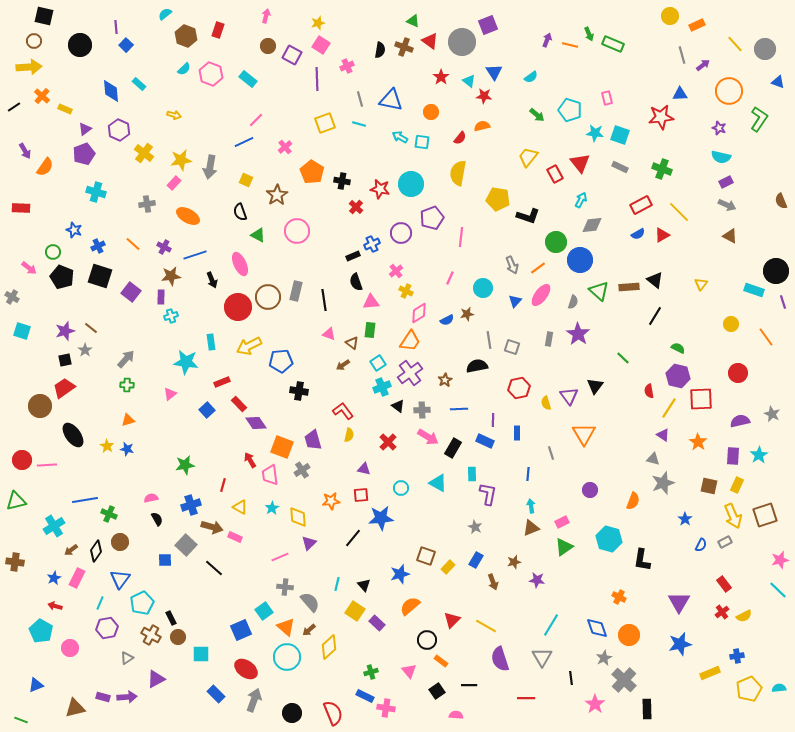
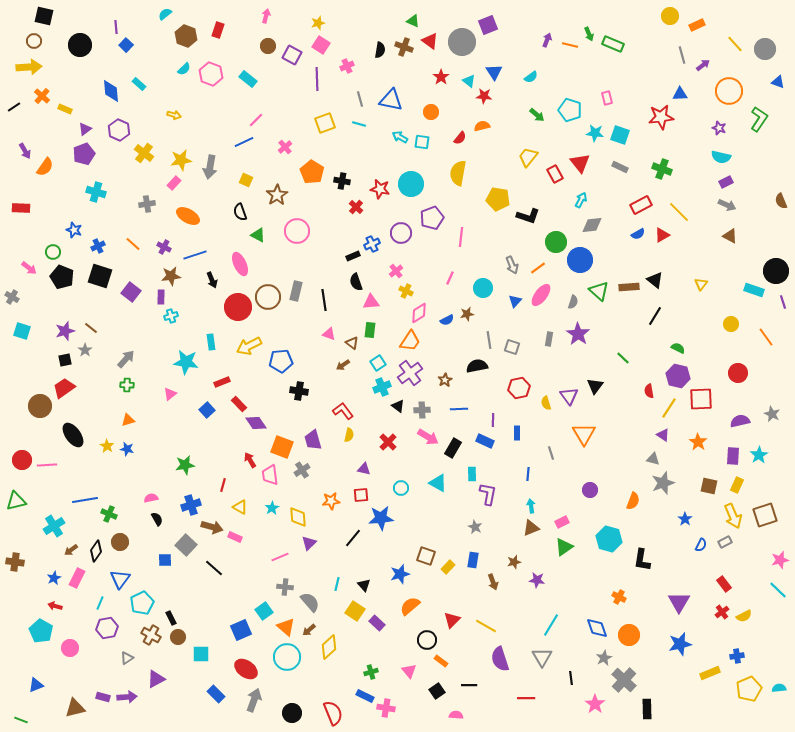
blue rectangle at (476, 560): moved 3 px left; rotated 21 degrees counterclockwise
